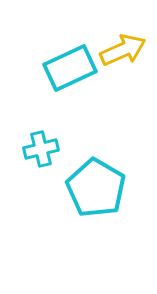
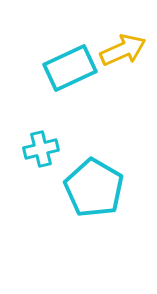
cyan pentagon: moved 2 px left
